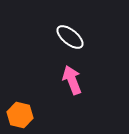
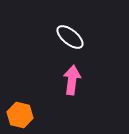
pink arrow: rotated 28 degrees clockwise
